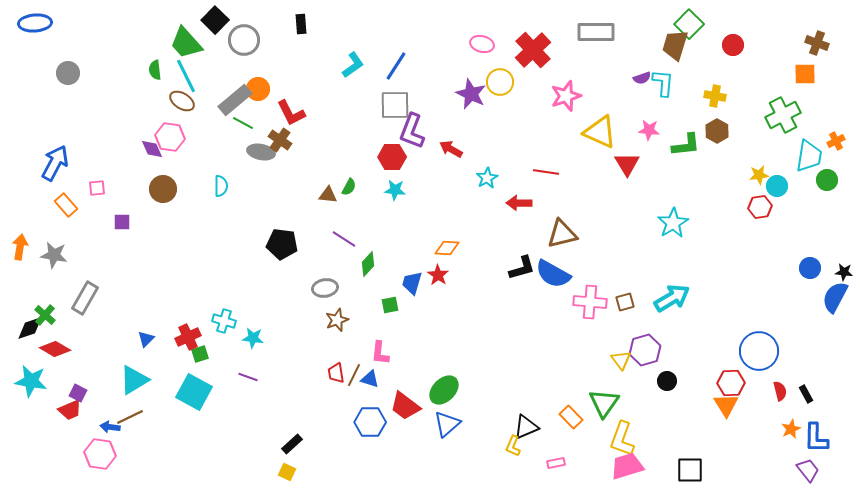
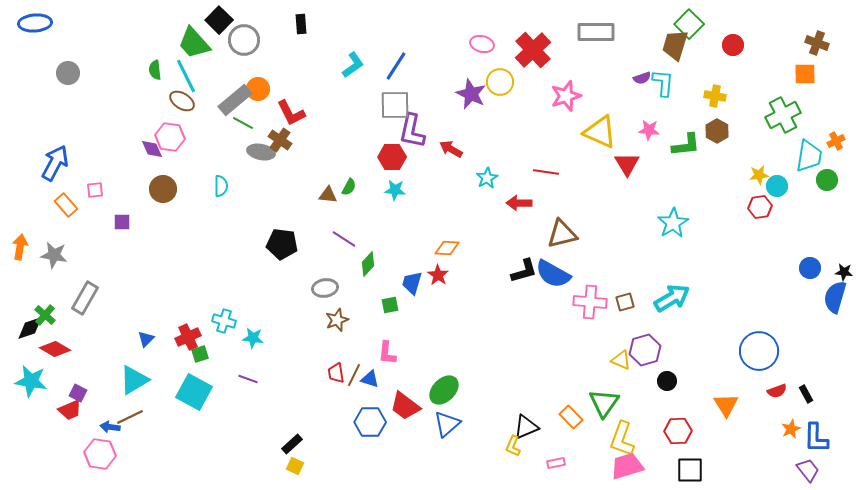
black square at (215, 20): moved 4 px right
green trapezoid at (186, 43): moved 8 px right
purple L-shape at (412, 131): rotated 9 degrees counterclockwise
pink square at (97, 188): moved 2 px left, 2 px down
black L-shape at (522, 268): moved 2 px right, 3 px down
blue semicircle at (835, 297): rotated 12 degrees counterclockwise
pink L-shape at (380, 353): moved 7 px right
yellow triangle at (621, 360): rotated 30 degrees counterclockwise
purple line at (248, 377): moved 2 px down
red hexagon at (731, 383): moved 53 px left, 48 px down
red semicircle at (780, 391): moved 3 px left; rotated 84 degrees clockwise
yellow square at (287, 472): moved 8 px right, 6 px up
